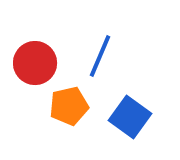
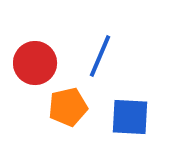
orange pentagon: moved 1 px left, 1 px down
blue square: rotated 33 degrees counterclockwise
